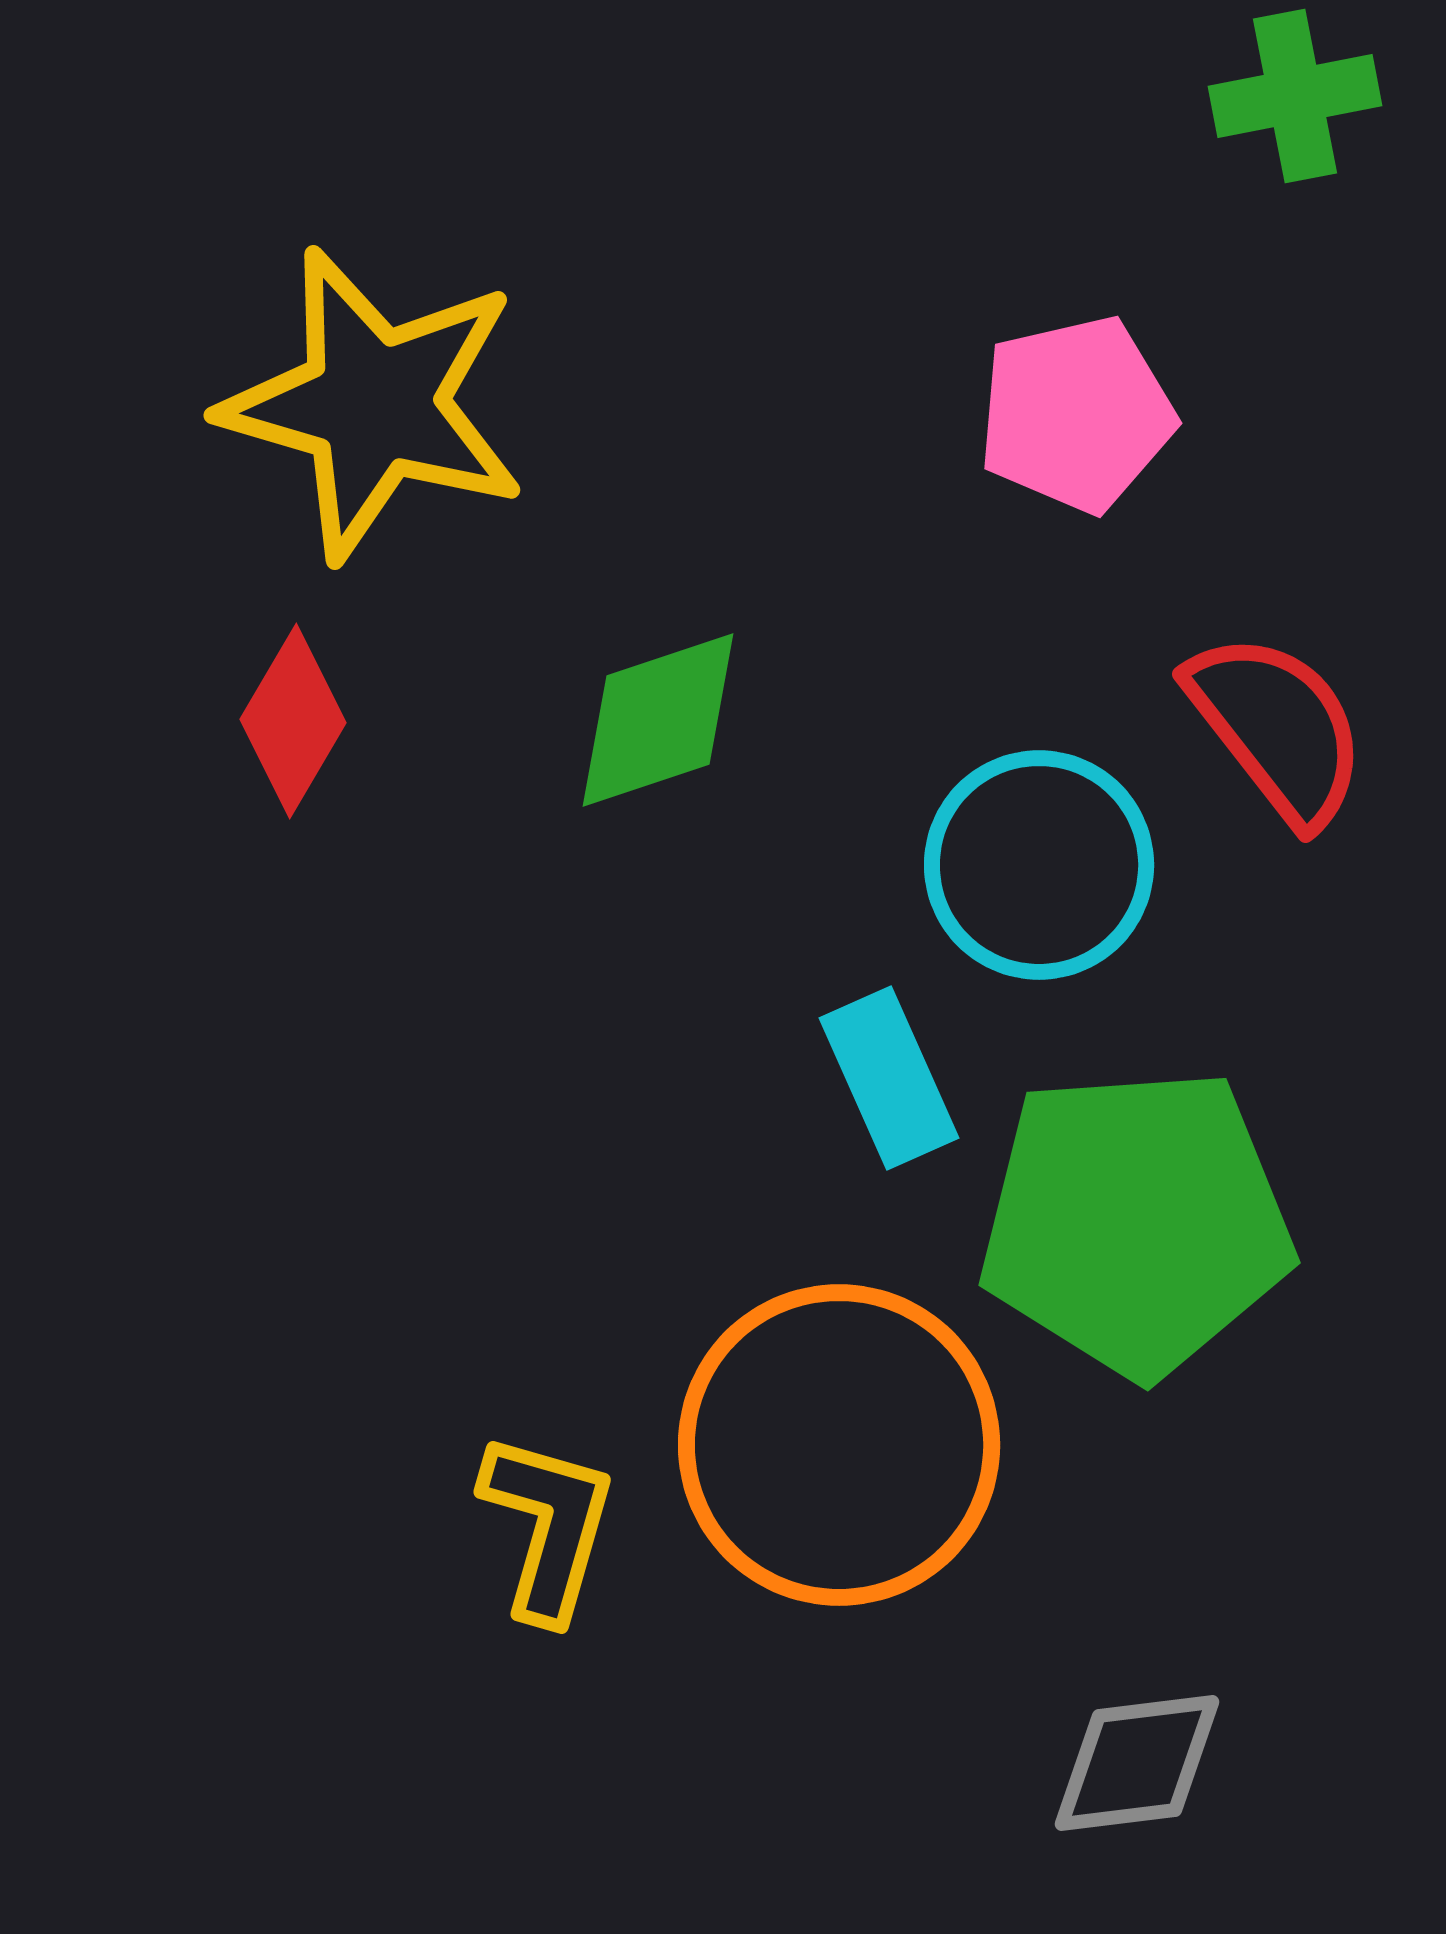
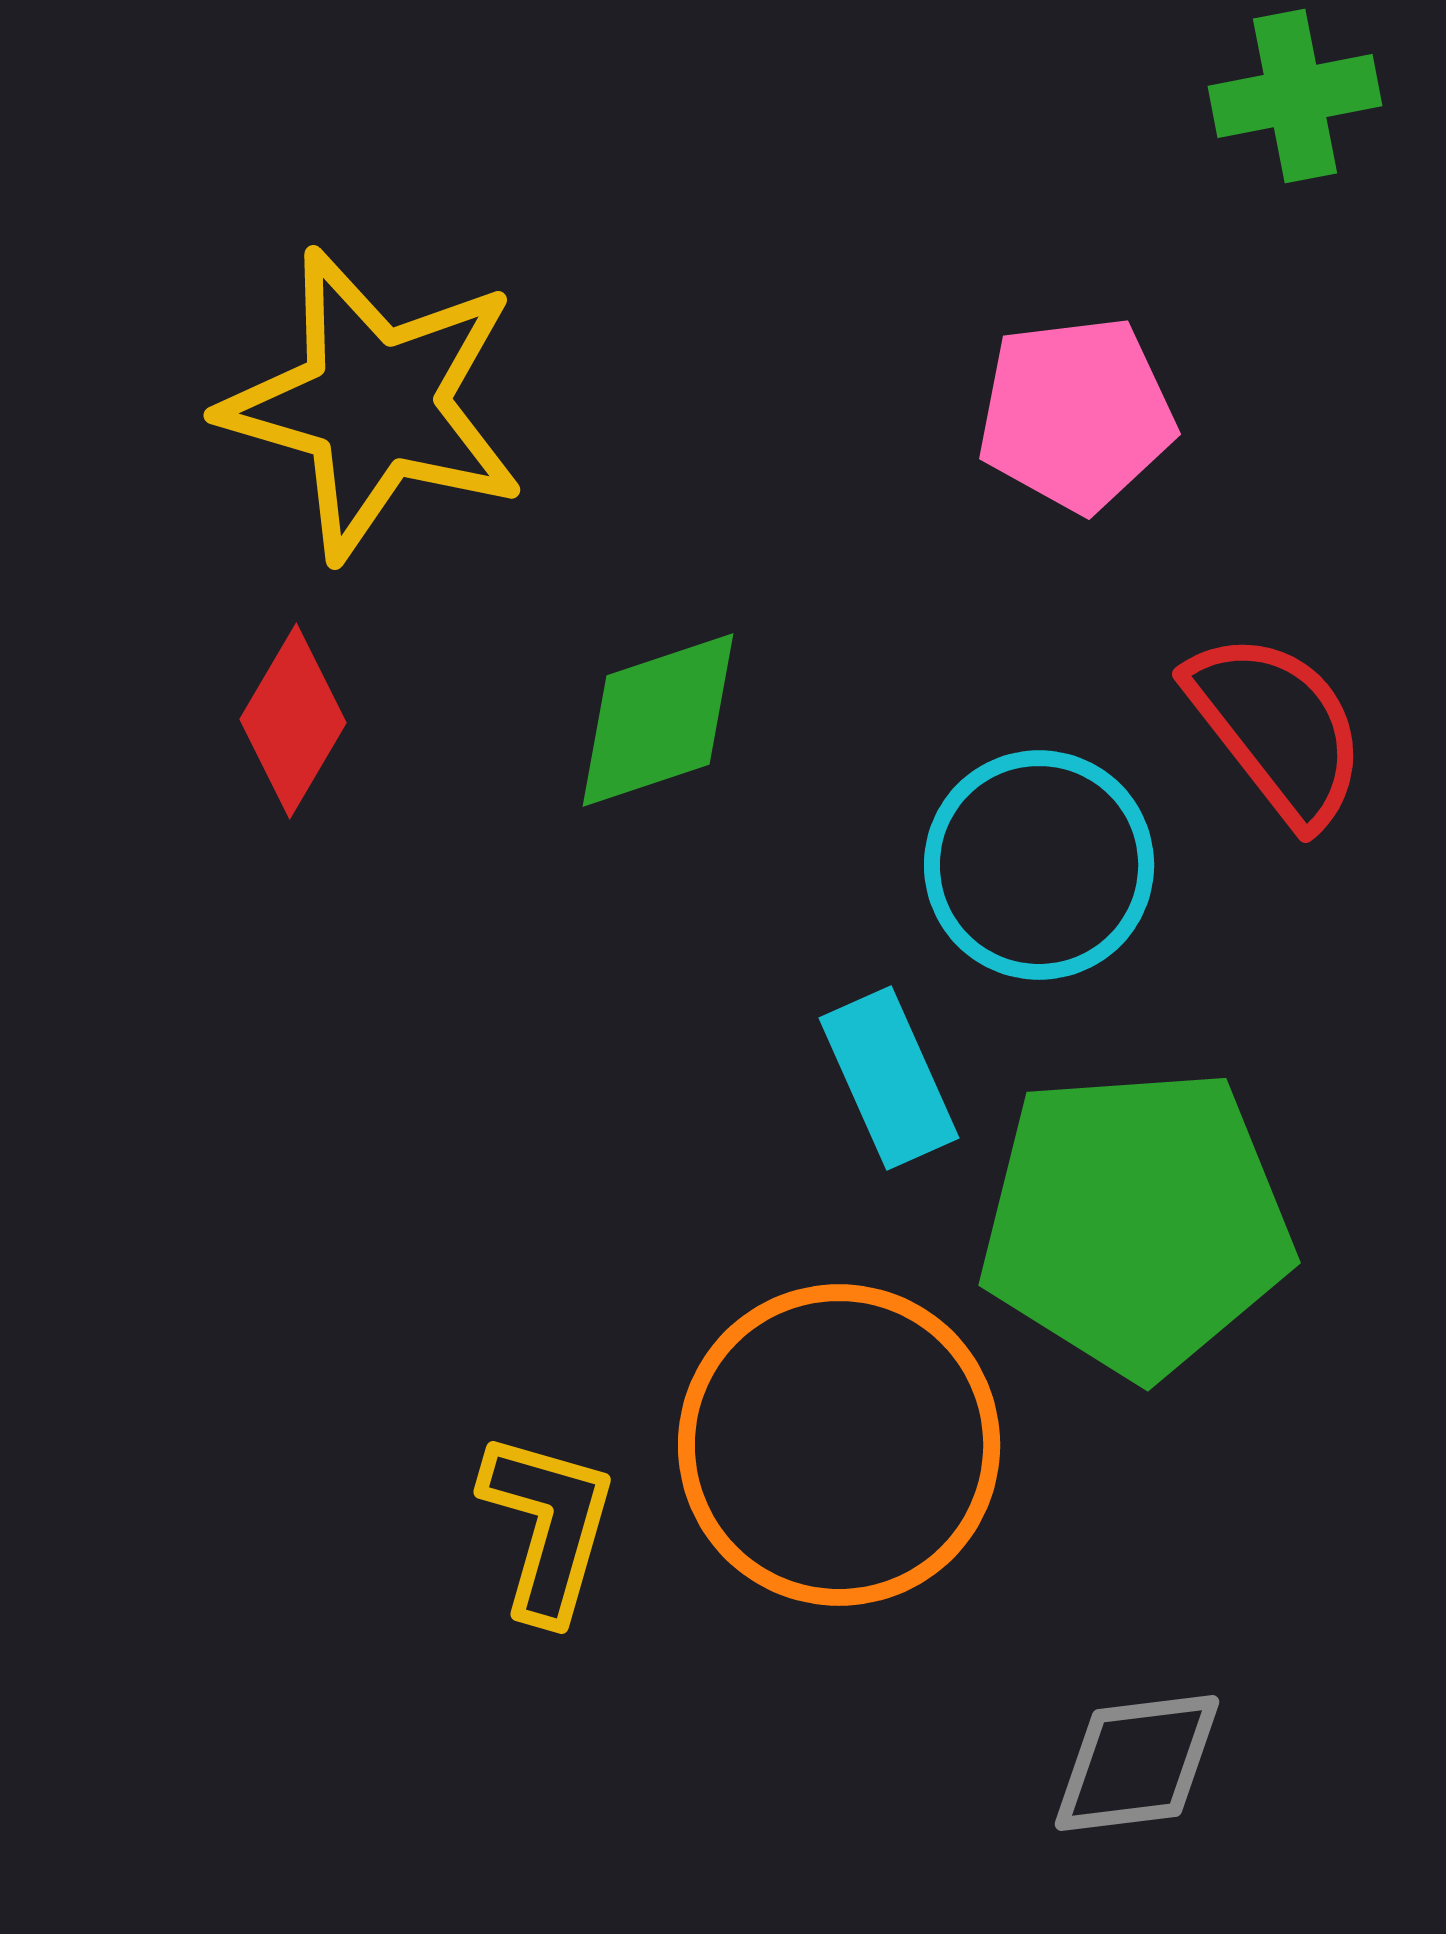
pink pentagon: rotated 6 degrees clockwise
